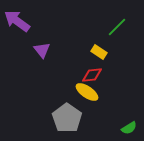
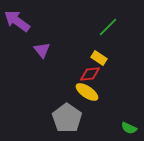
green line: moved 9 px left
yellow rectangle: moved 6 px down
red diamond: moved 2 px left, 1 px up
green semicircle: rotated 56 degrees clockwise
